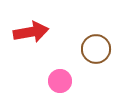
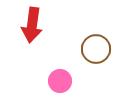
red arrow: moved 1 px right, 7 px up; rotated 108 degrees clockwise
